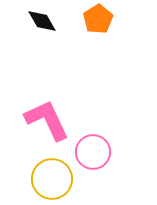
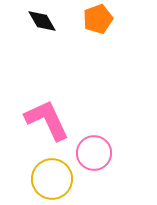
orange pentagon: rotated 12 degrees clockwise
pink circle: moved 1 px right, 1 px down
